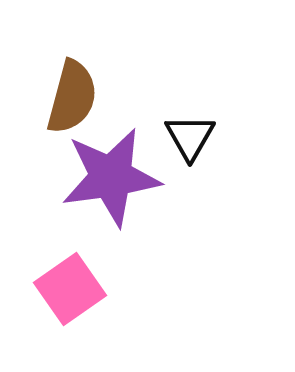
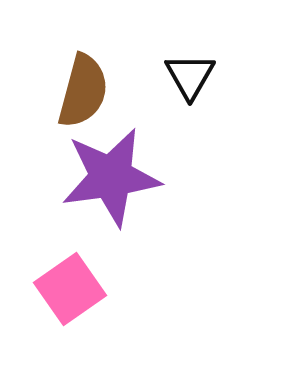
brown semicircle: moved 11 px right, 6 px up
black triangle: moved 61 px up
